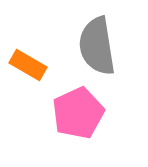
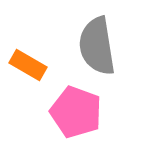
pink pentagon: moved 2 px left, 1 px up; rotated 27 degrees counterclockwise
